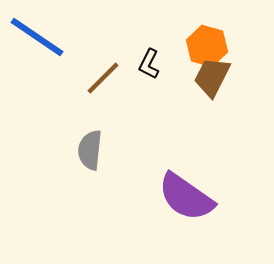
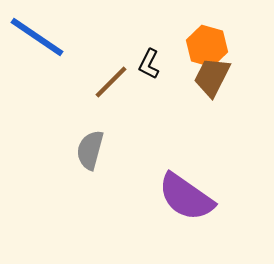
brown line: moved 8 px right, 4 px down
gray semicircle: rotated 9 degrees clockwise
